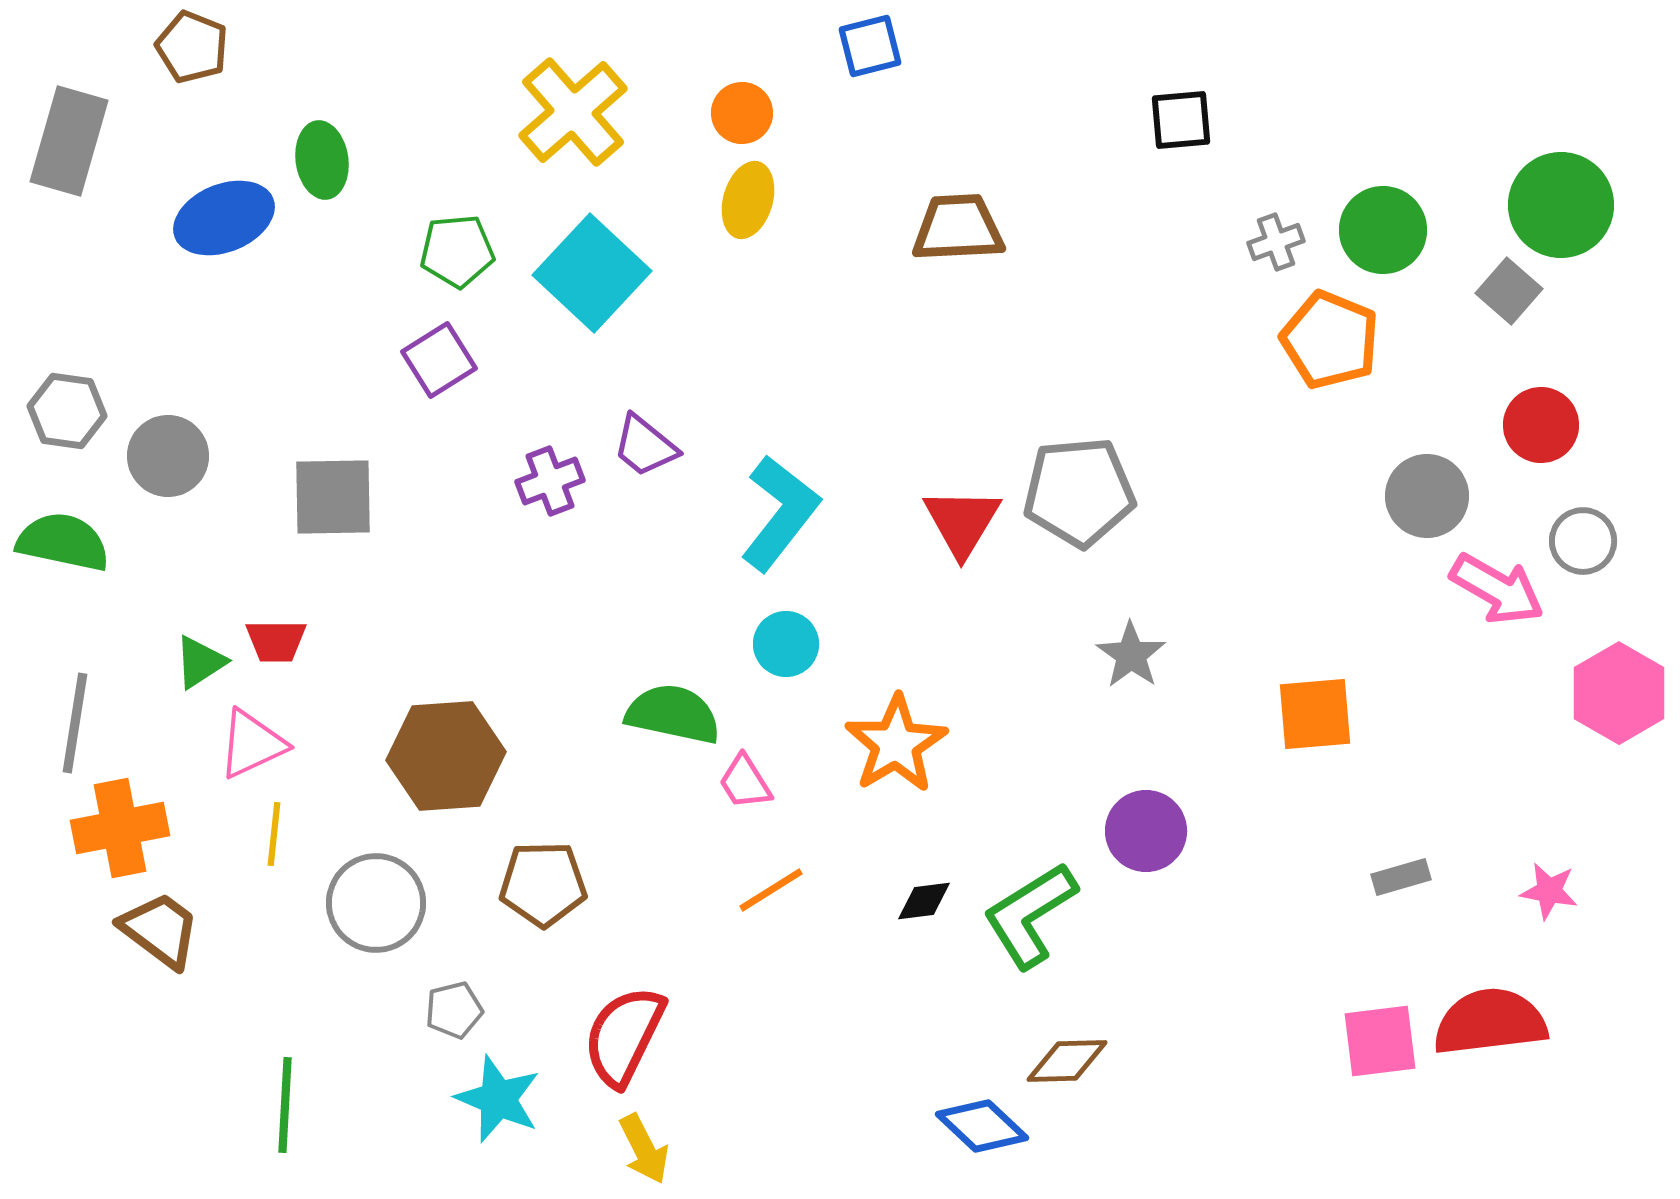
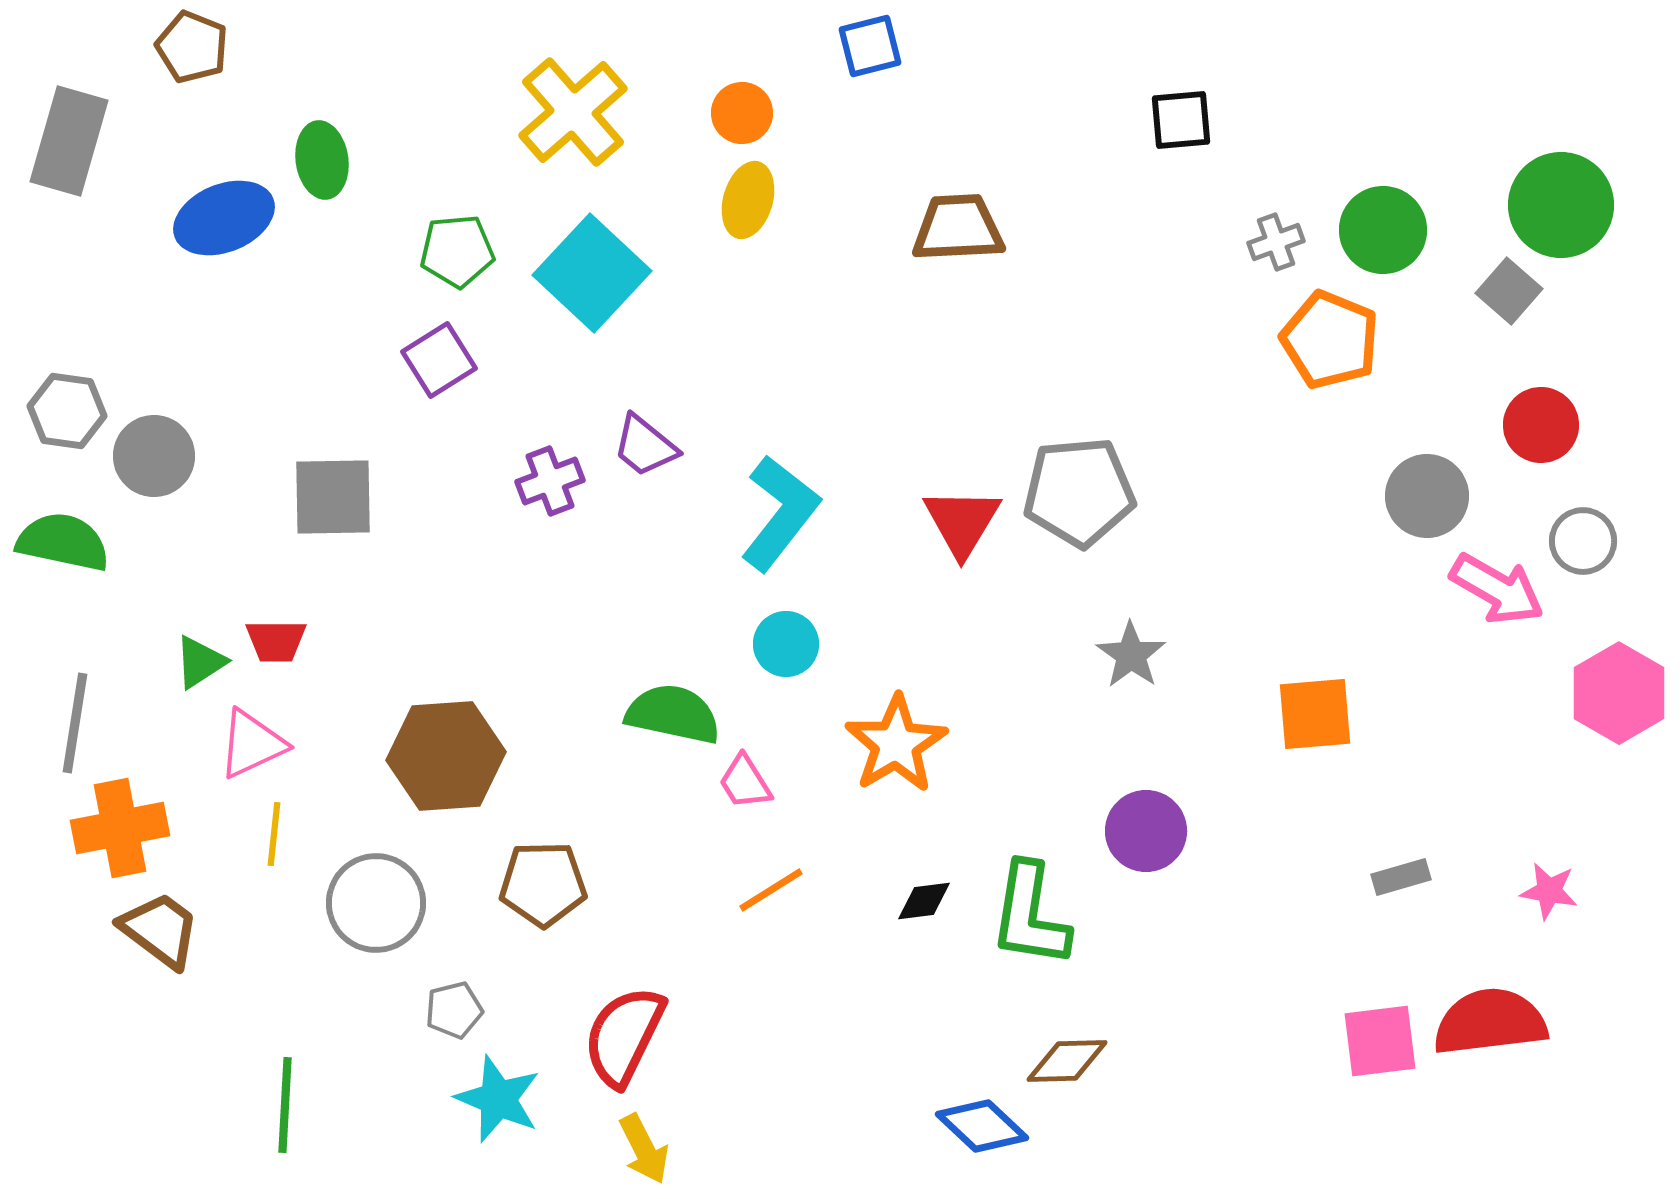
gray circle at (168, 456): moved 14 px left
green L-shape at (1030, 915): rotated 49 degrees counterclockwise
